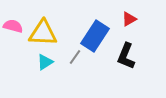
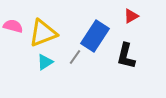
red triangle: moved 2 px right, 3 px up
yellow triangle: rotated 24 degrees counterclockwise
black L-shape: rotated 8 degrees counterclockwise
